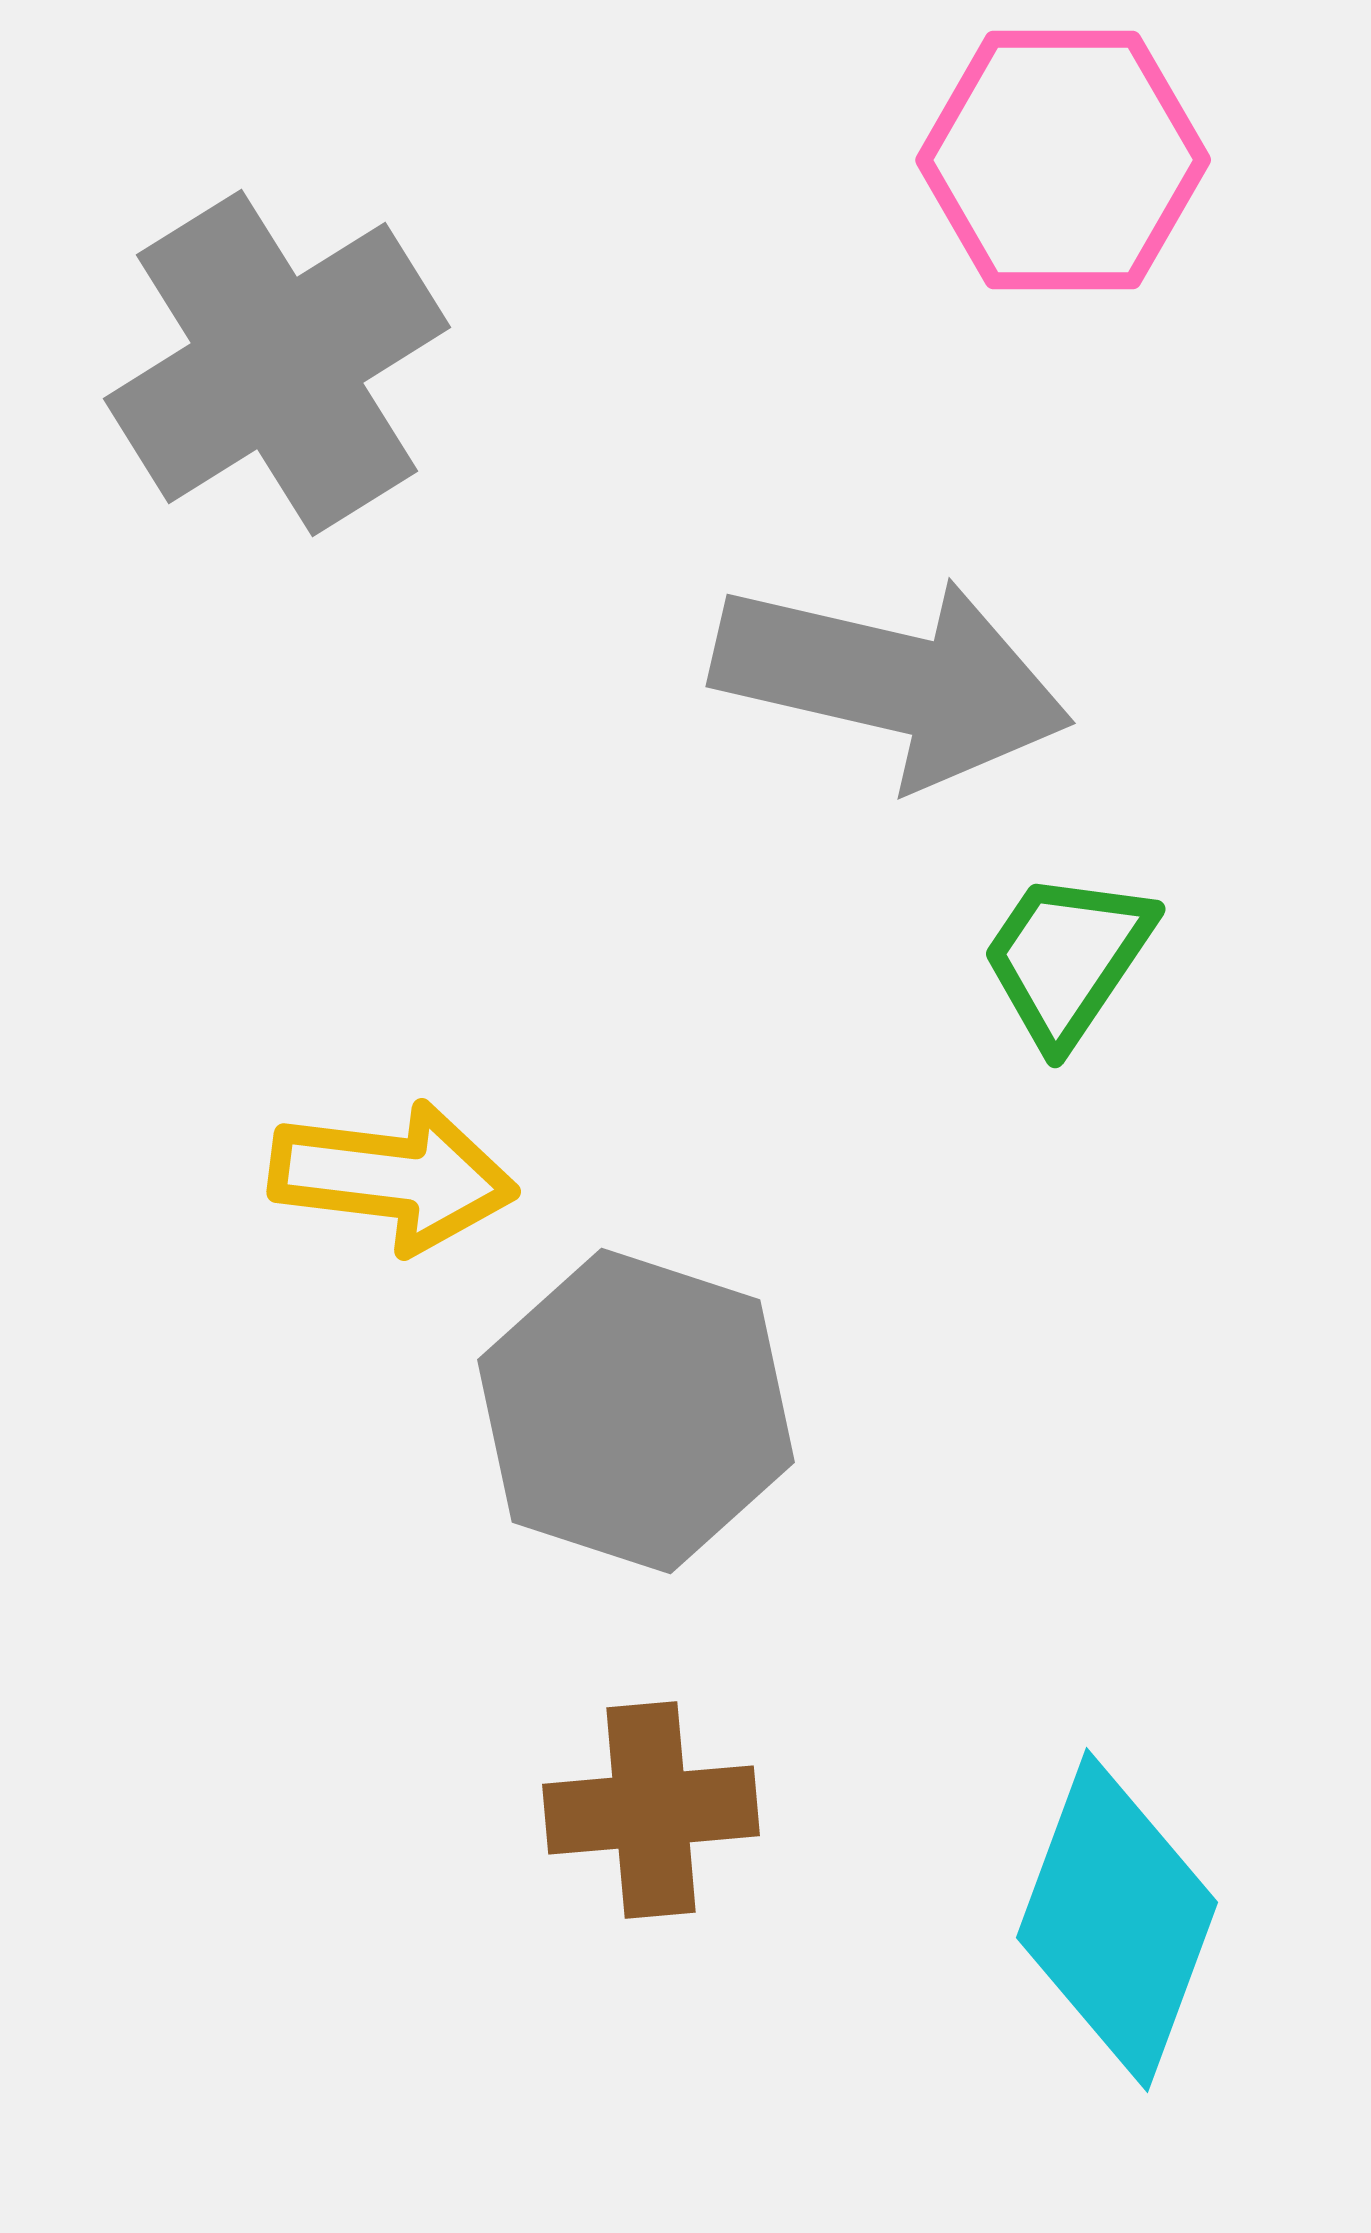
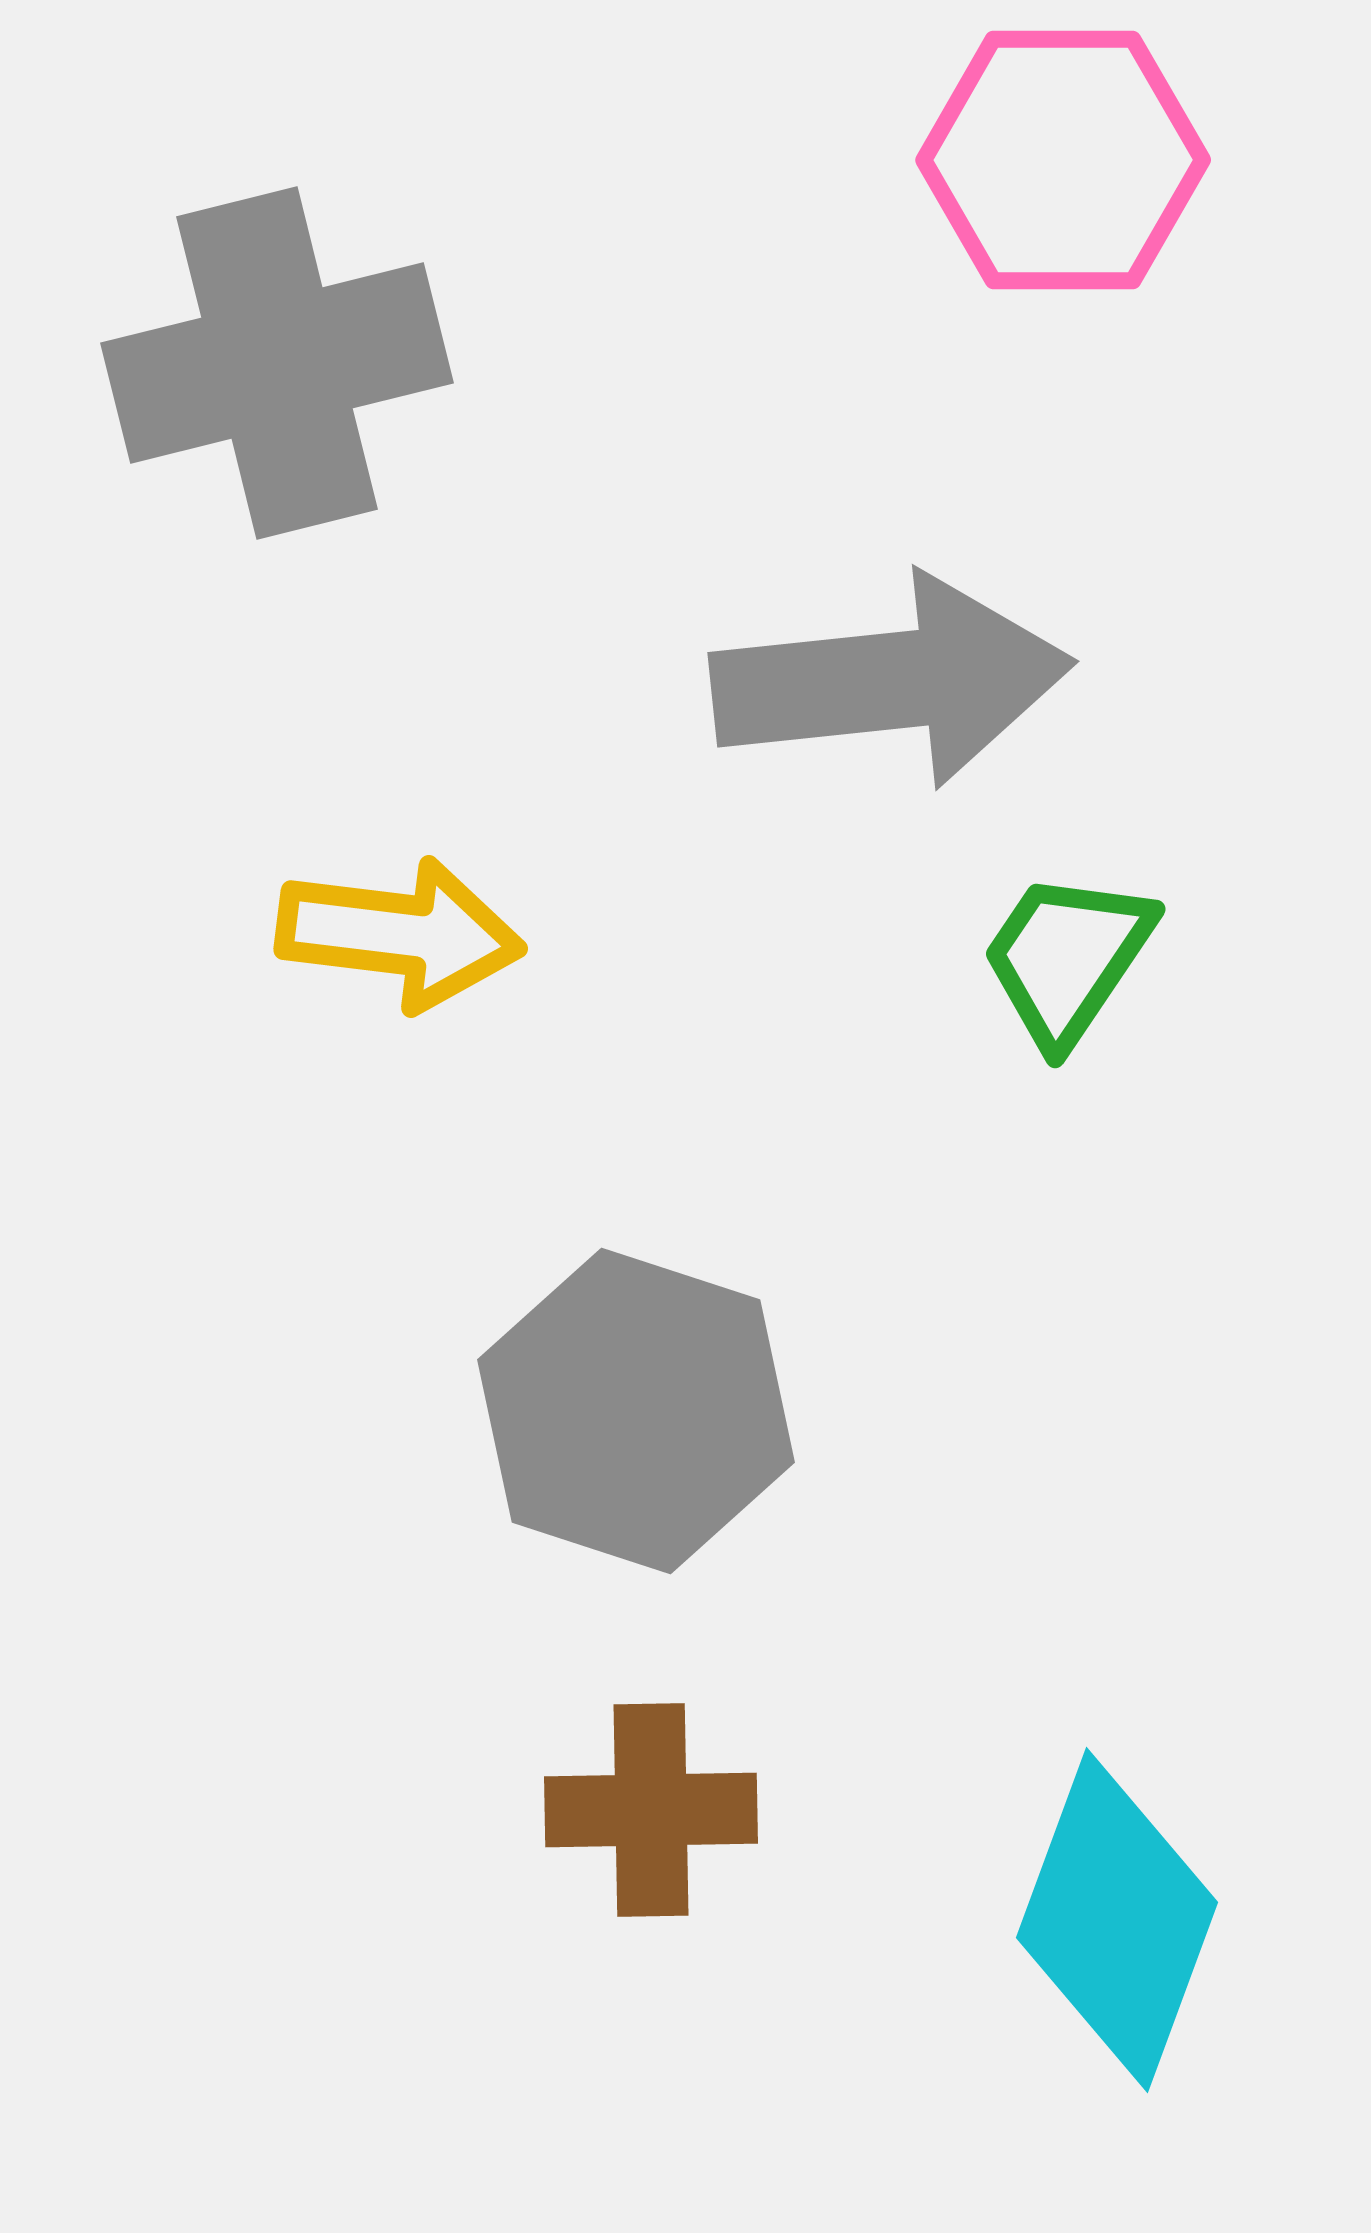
gray cross: rotated 18 degrees clockwise
gray arrow: rotated 19 degrees counterclockwise
yellow arrow: moved 7 px right, 243 px up
brown cross: rotated 4 degrees clockwise
